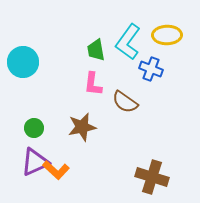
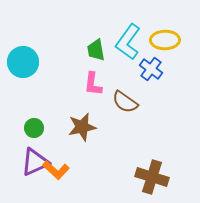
yellow ellipse: moved 2 px left, 5 px down
blue cross: rotated 15 degrees clockwise
